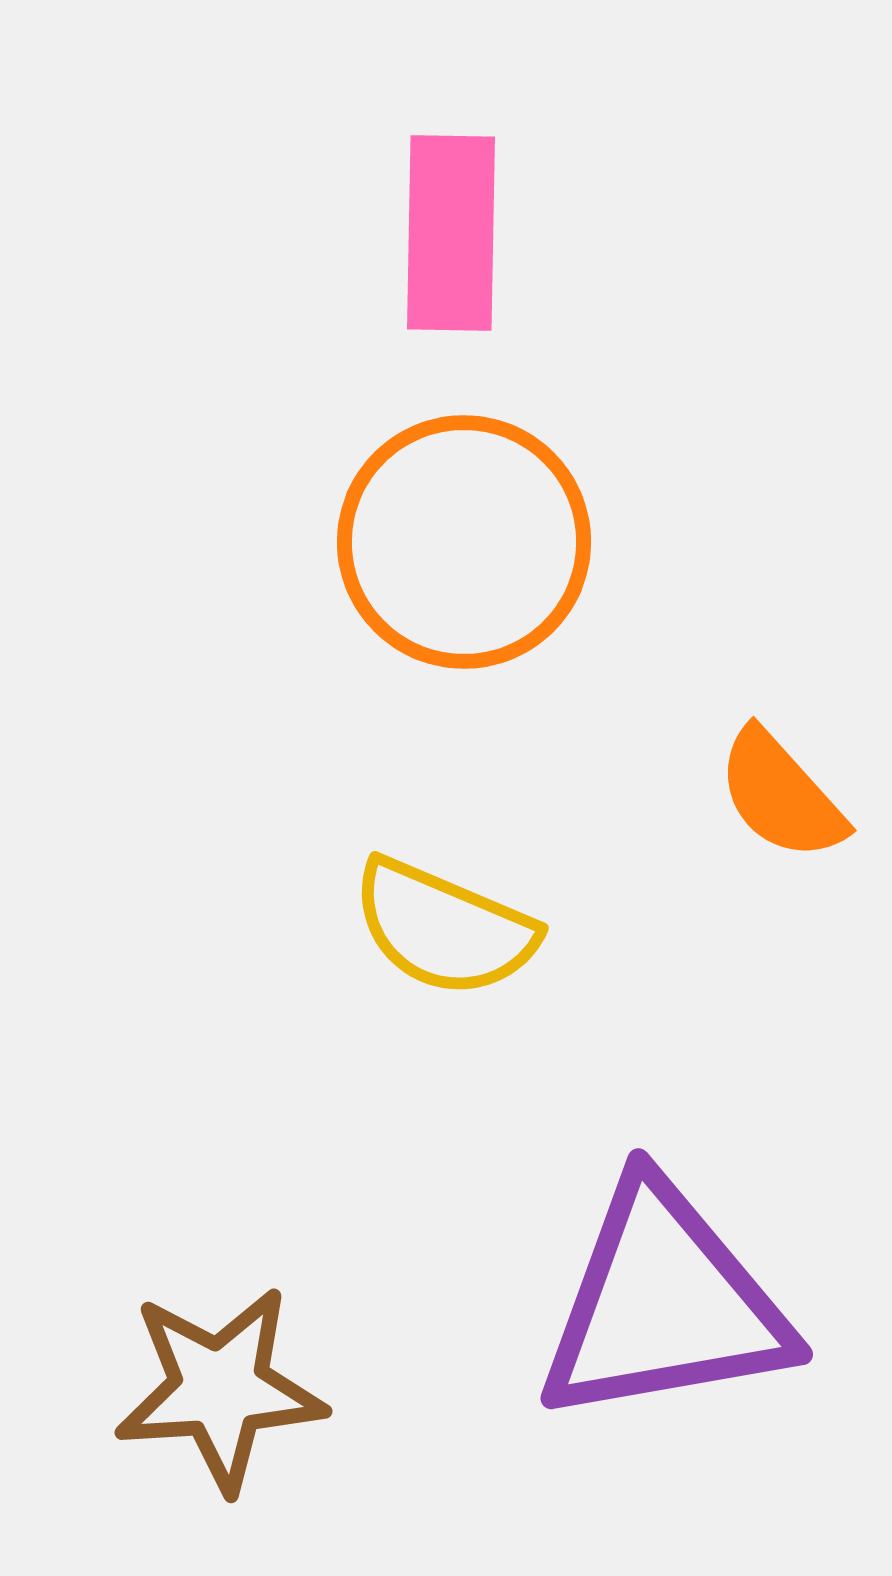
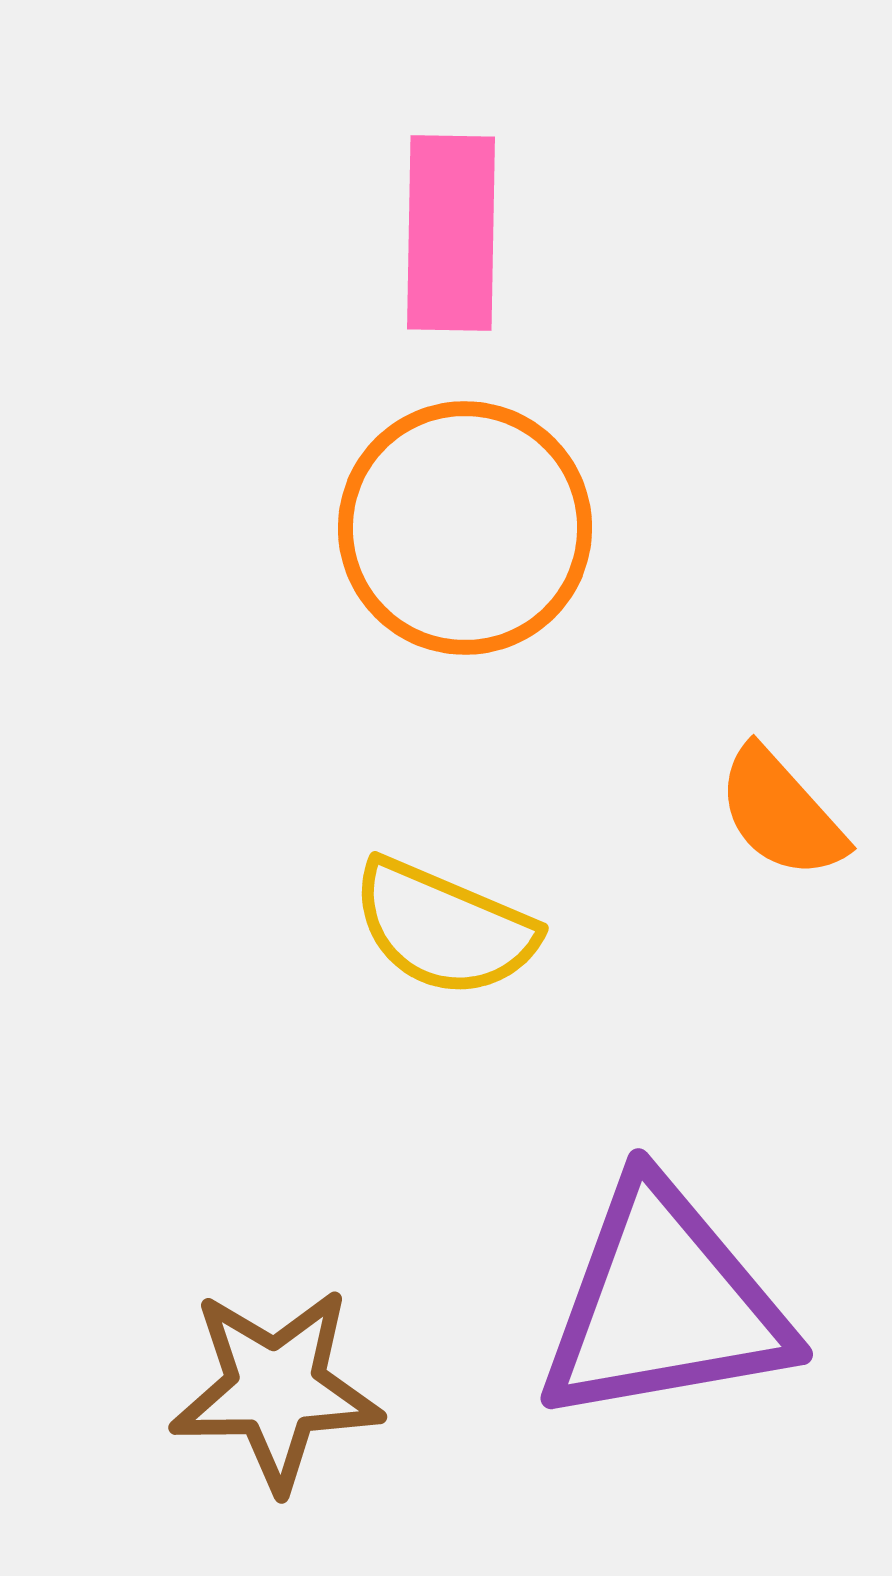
orange circle: moved 1 px right, 14 px up
orange semicircle: moved 18 px down
brown star: moved 56 px right; rotated 3 degrees clockwise
